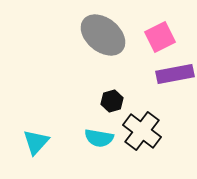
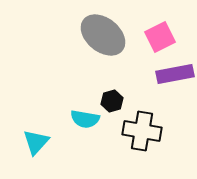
black cross: rotated 27 degrees counterclockwise
cyan semicircle: moved 14 px left, 19 px up
